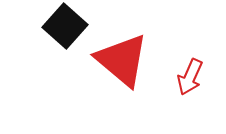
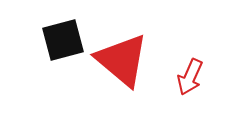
black square: moved 2 px left, 14 px down; rotated 33 degrees clockwise
